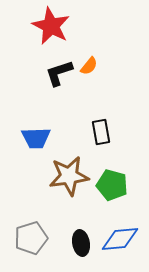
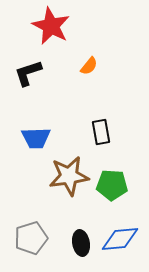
black L-shape: moved 31 px left
green pentagon: rotated 12 degrees counterclockwise
